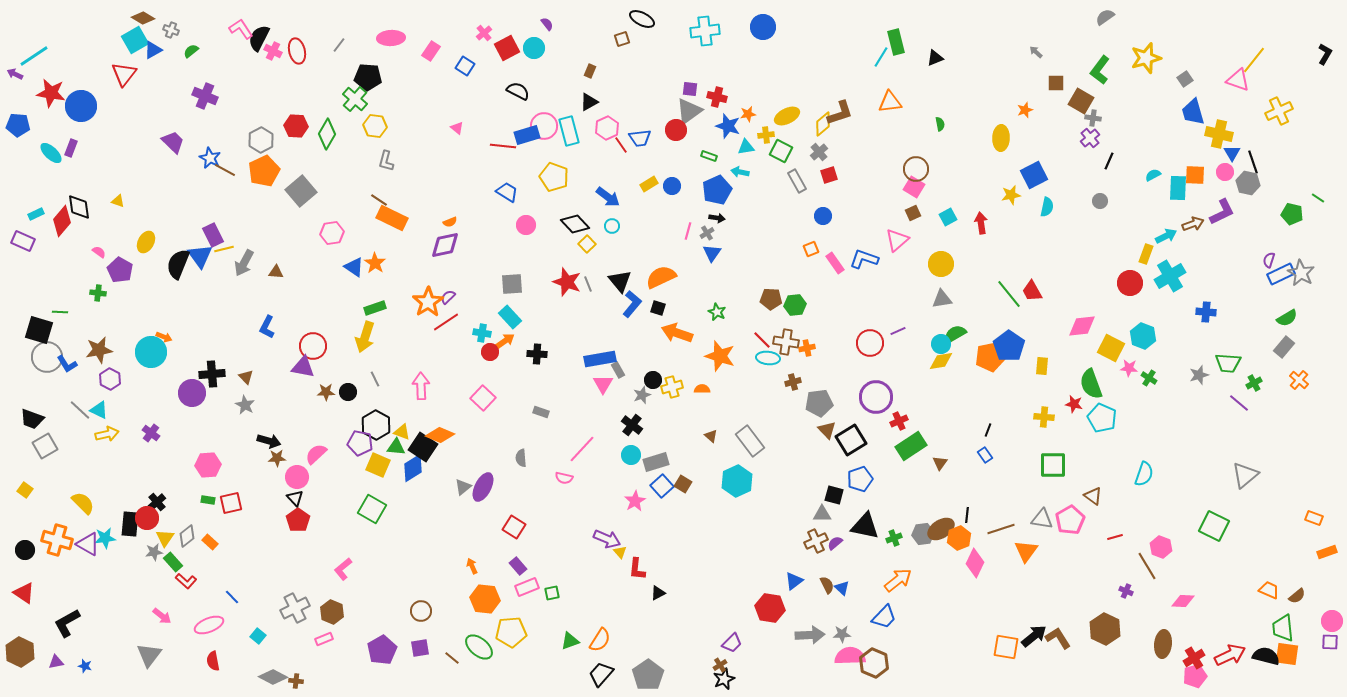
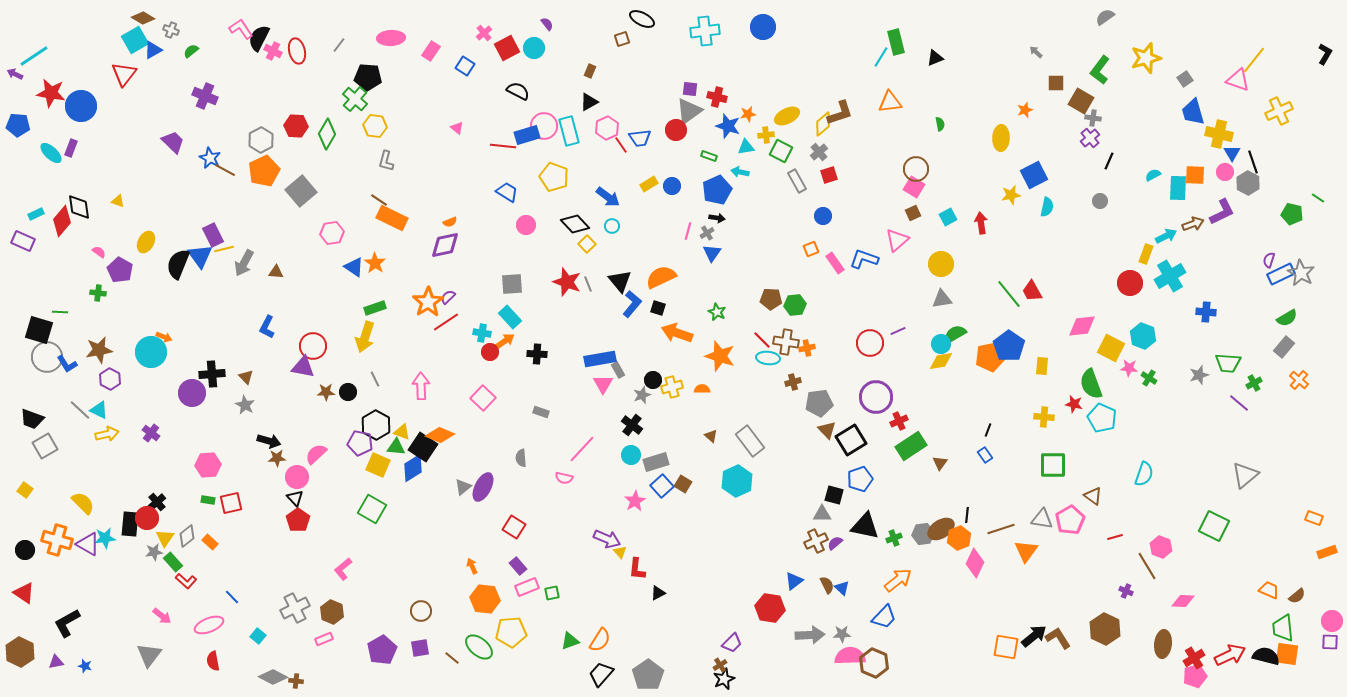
gray hexagon at (1248, 183): rotated 15 degrees clockwise
